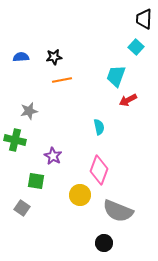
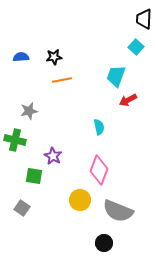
green square: moved 2 px left, 5 px up
yellow circle: moved 5 px down
